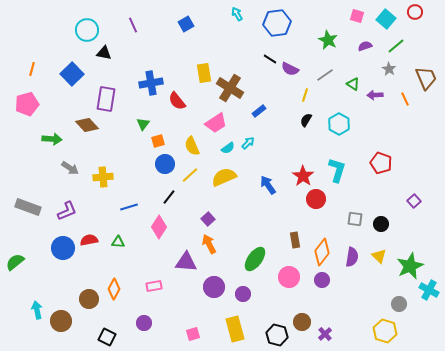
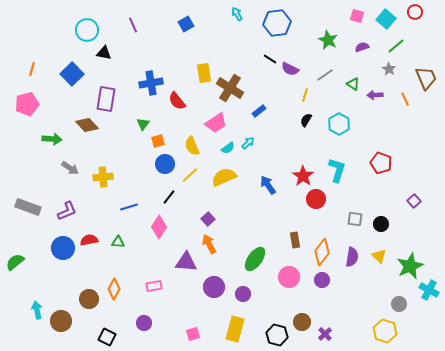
purple semicircle at (365, 46): moved 3 px left, 1 px down
yellow rectangle at (235, 329): rotated 30 degrees clockwise
